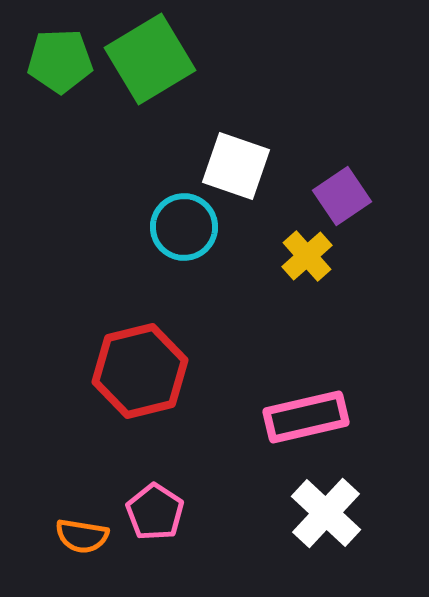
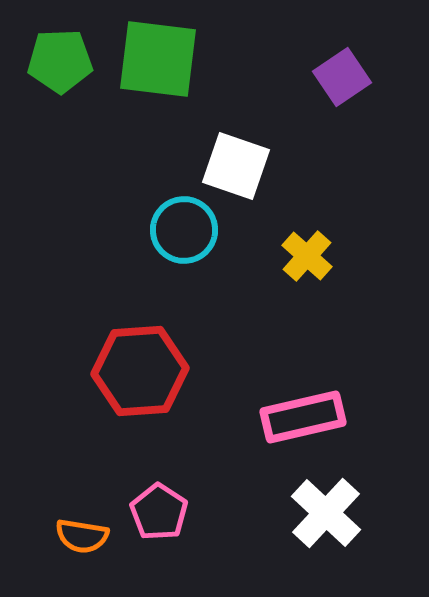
green square: moved 8 px right; rotated 38 degrees clockwise
purple square: moved 119 px up
cyan circle: moved 3 px down
yellow cross: rotated 6 degrees counterclockwise
red hexagon: rotated 10 degrees clockwise
pink rectangle: moved 3 px left
pink pentagon: moved 4 px right
